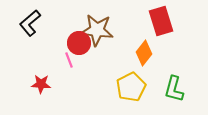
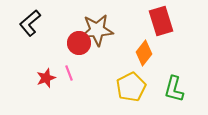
brown star: rotated 12 degrees counterclockwise
pink line: moved 13 px down
red star: moved 5 px right, 6 px up; rotated 24 degrees counterclockwise
